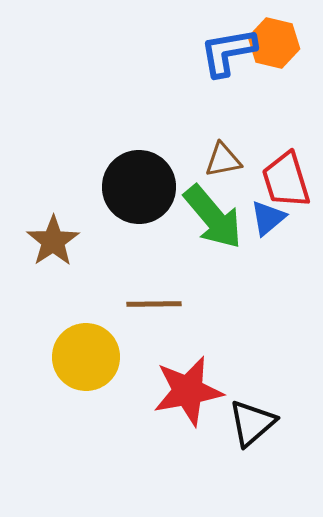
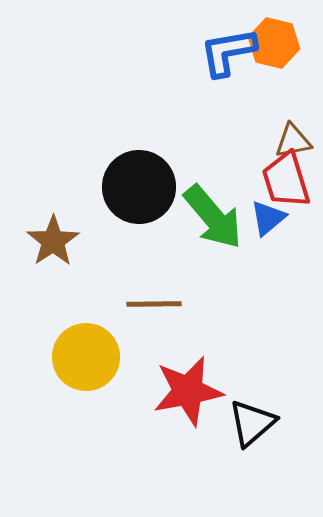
brown triangle: moved 70 px right, 19 px up
